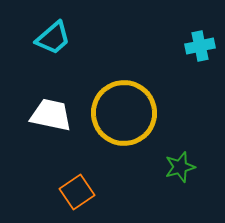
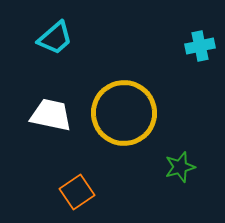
cyan trapezoid: moved 2 px right
